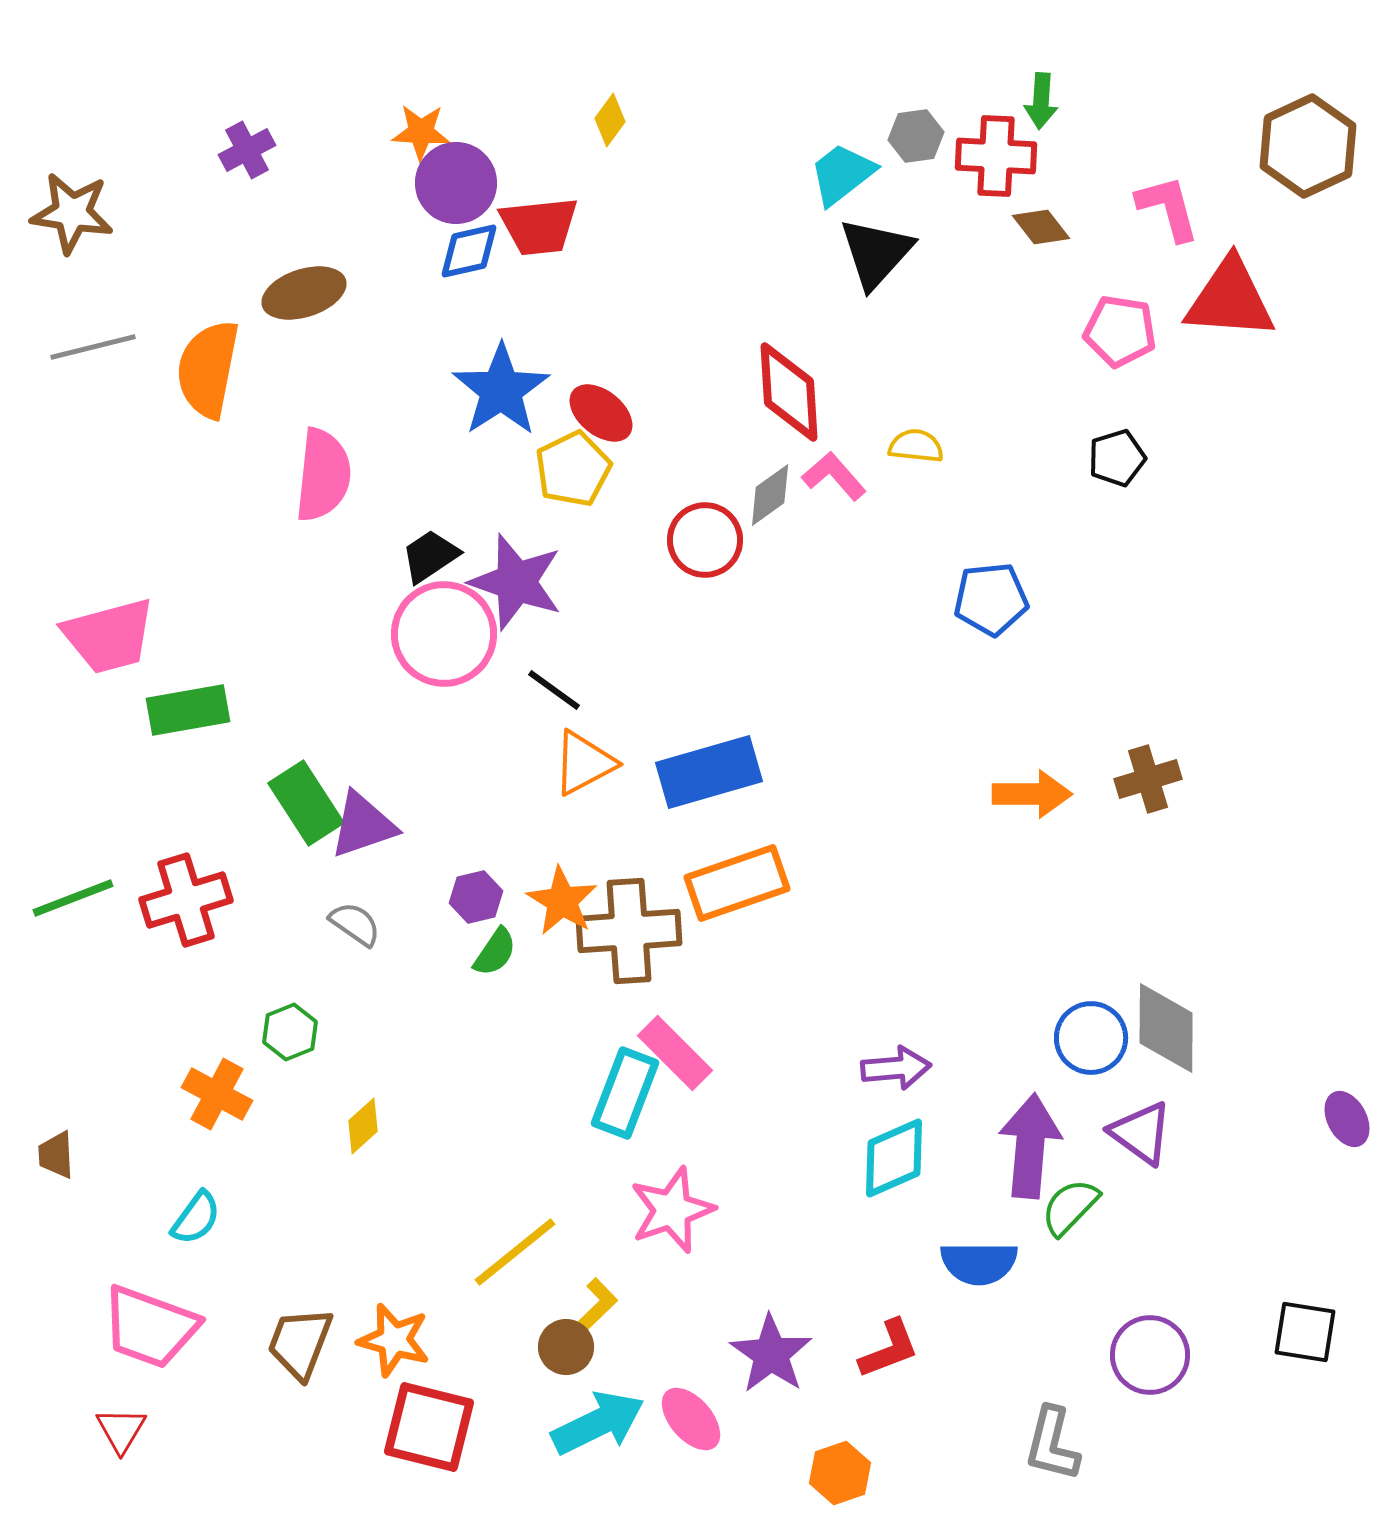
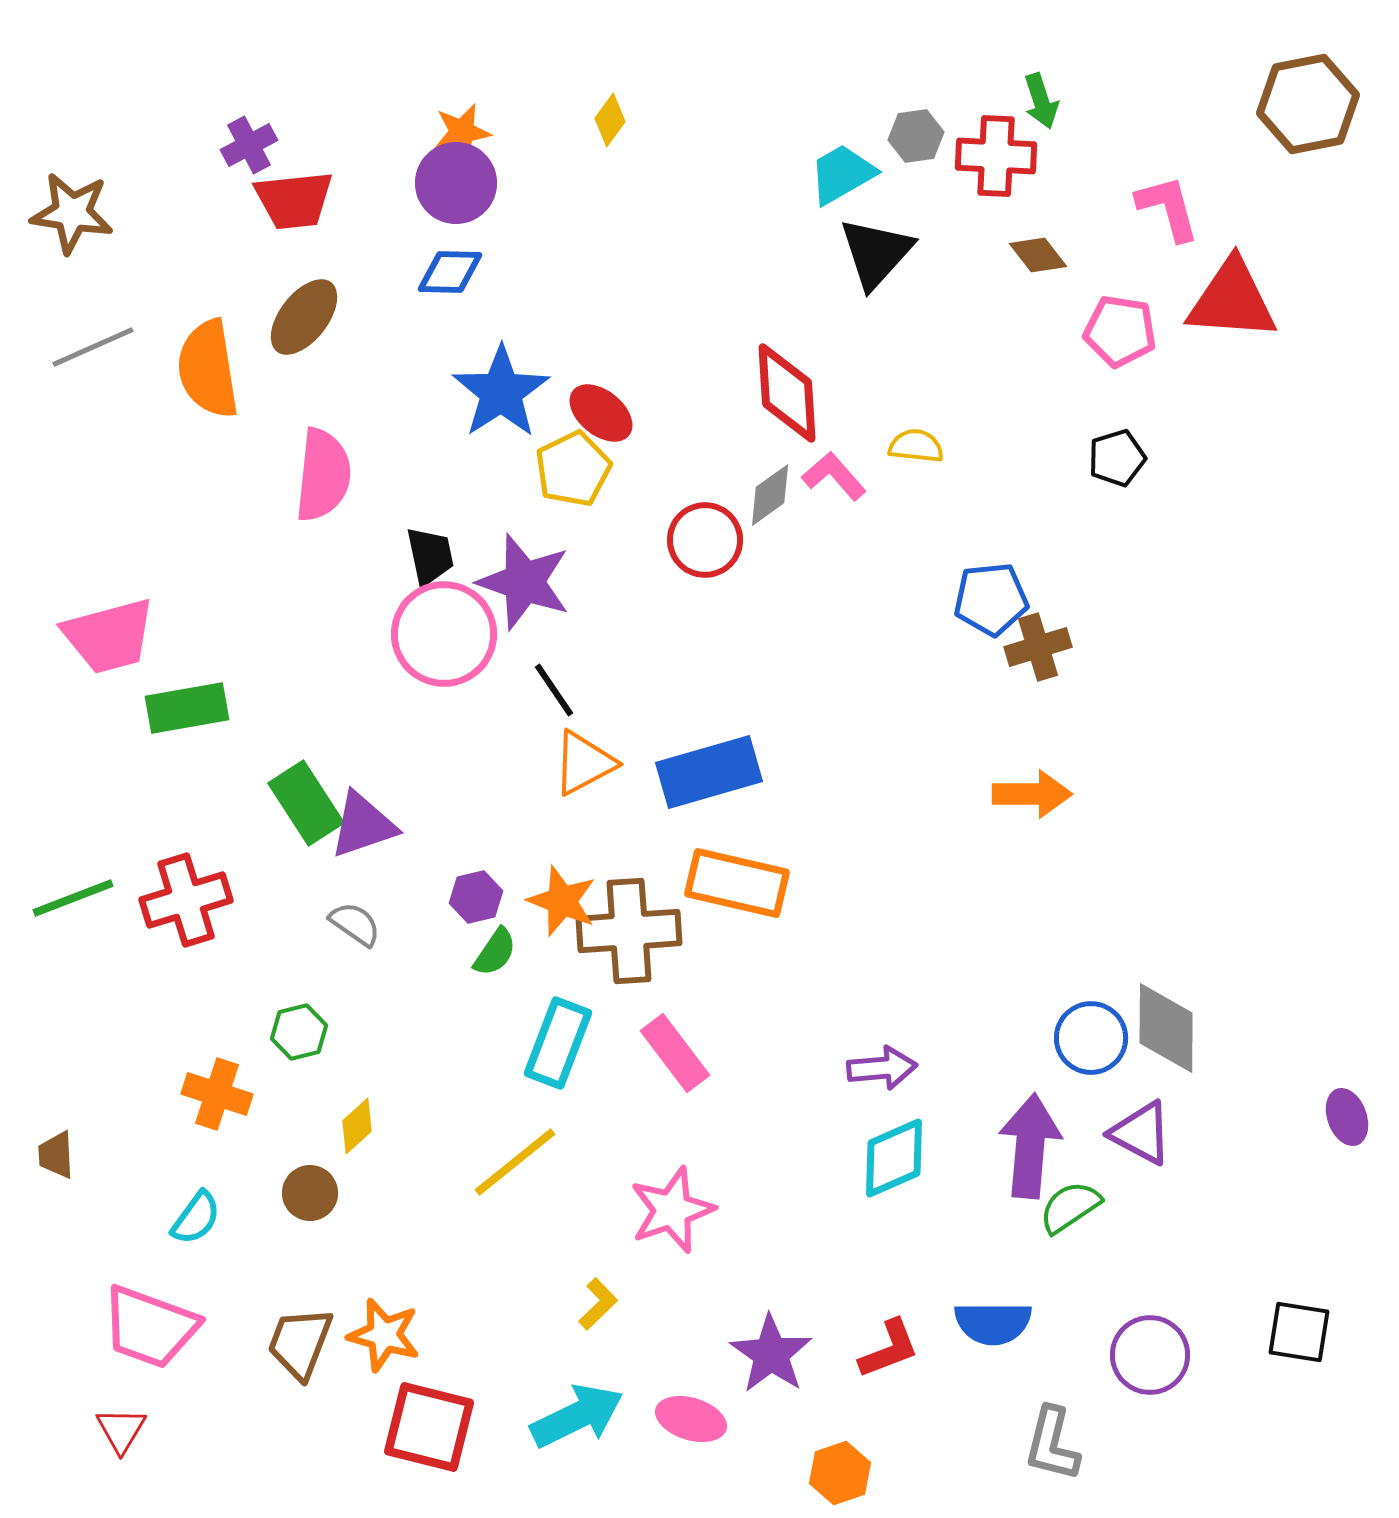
green arrow at (1041, 101): rotated 22 degrees counterclockwise
orange star at (421, 132): moved 41 px right; rotated 14 degrees counterclockwise
brown hexagon at (1308, 146): moved 42 px up; rotated 14 degrees clockwise
purple cross at (247, 150): moved 2 px right, 5 px up
cyan trapezoid at (842, 174): rotated 8 degrees clockwise
red trapezoid at (539, 226): moved 245 px left, 26 px up
brown diamond at (1041, 227): moved 3 px left, 28 px down
blue diamond at (469, 251): moved 19 px left, 21 px down; rotated 14 degrees clockwise
brown ellipse at (304, 293): moved 24 px down; rotated 34 degrees counterclockwise
red triangle at (1230, 299): moved 2 px right, 1 px down
gray line at (93, 347): rotated 10 degrees counterclockwise
orange semicircle at (208, 369): rotated 20 degrees counterclockwise
blue star at (501, 390): moved 2 px down
red diamond at (789, 392): moved 2 px left, 1 px down
black trapezoid at (430, 556): rotated 112 degrees clockwise
purple star at (516, 582): moved 8 px right
black line at (554, 690): rotated 20 degrees clockwise
green rectangle at (188, 710): moved 1 px left, 2 px up
brown cross at (1148, 779): moved 110 px left, 132 px up
orange rectangle at (737, 883): rotated 32 degrees clockwise
orange star at (562, 901): rotated 10 degrees counterclockwise
green hexagon at (290, 1032): moved 9 px right; rotated 8 degrees clockwise
pink rectangle at (675, 1053): rotated 8 degrees clockwise
purple arrow at (896, 1068): moved 14 px left
cyan rectangle at (625, 1093): moved 67 px left, 50 px up
orange cross at (217, 1094): rotated 10 degrees counterclockwise
purple ellipse at (1347, 1119): moved 2 px up; rotated 8 degrees clockwise
yellow diamond at (363, 1126): moved 6 px left
purple triangle at (1141, 1133): rotated 8 degrees counterclockwise
green semicircle at (1070, 1207): rotated 12 degrees clockwise
yellow line at (515, 1252): moved 90 px up
blue semicircle at (979, 1263): moved 14 px right, 60 px down
black square at (1305, 1332): moved 6 px left
orange star at (394, 1340): moved 10 px left, 5 px up
brown circle at (566, 1347): moved 256 px left, 154 px up
pink ellipse at (691, 1419): rotated 32 degrees counterclockwise
cyan arrow at (598, 1423): moved 21 px left, 7 px up
